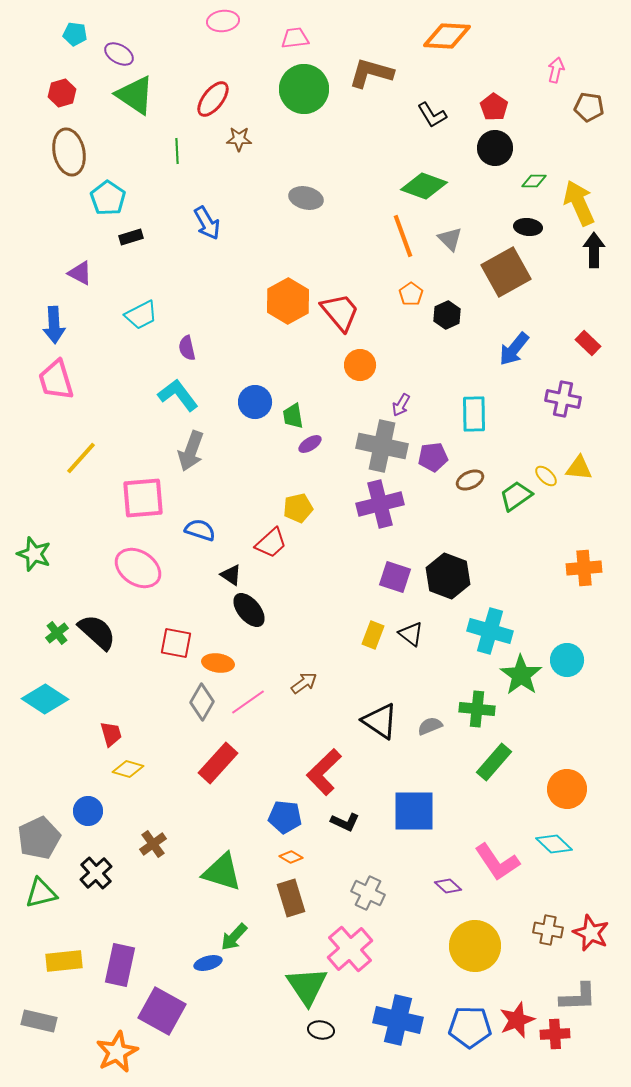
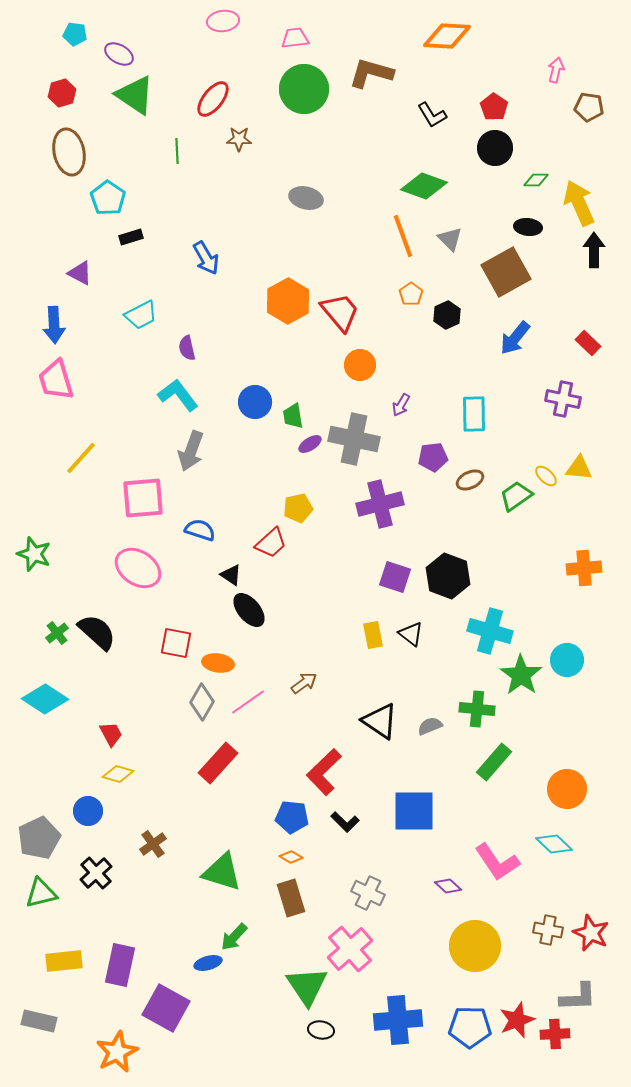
green diamond at (534, 181): moved 2 px right, 1 px up
blue arrow at (207, 223): moved 1 px left, 35 px down
blue arrow at (514, 349): moved 1 px right, 11 px up
gray cross at (382, 446): moved 28 px left, 7 px up
yellow rectangle at (373, 635): rotated 32 degrees counterclockwise
red trapezoid at (111, 734): rotated 12 degrees counterclockwise
yellow diamond at (128, 769): moved 10 px left, 5 px down
blue pentagon at (285, 817): moved 7 px right
black L-shape at (345, 822): rotated 20 degrees clockwise
purple square at (162, 1011): moved 4 px right, 3 px up
blue cross at (398, 1020): rotated 18 degrees counterclockwise
